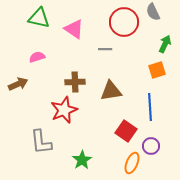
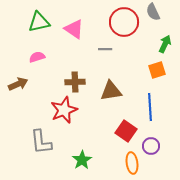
green triangle: moved 4 px down; rotated 25 degrees counterclockwise
orange ellipse: rotated 30 degrees counterclockwise
